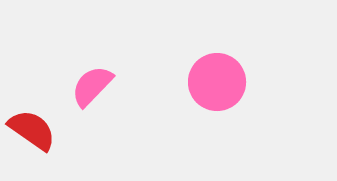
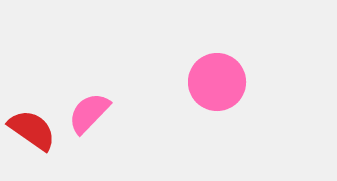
pink semicircle: moved 3 px left, 27 px down
